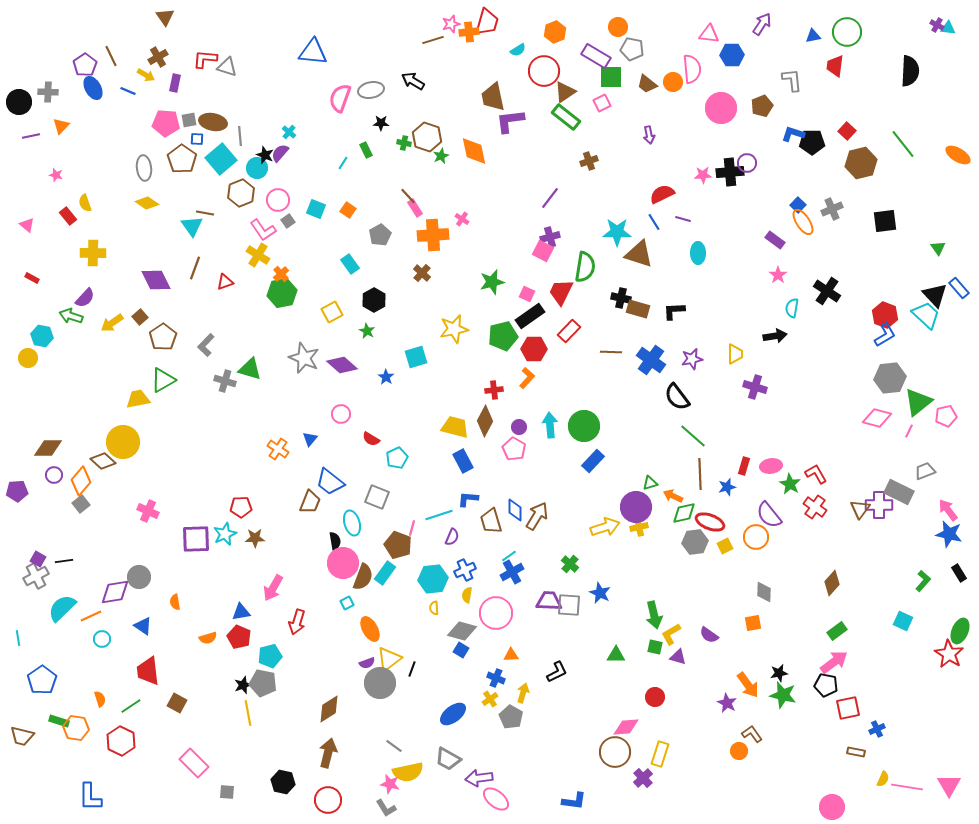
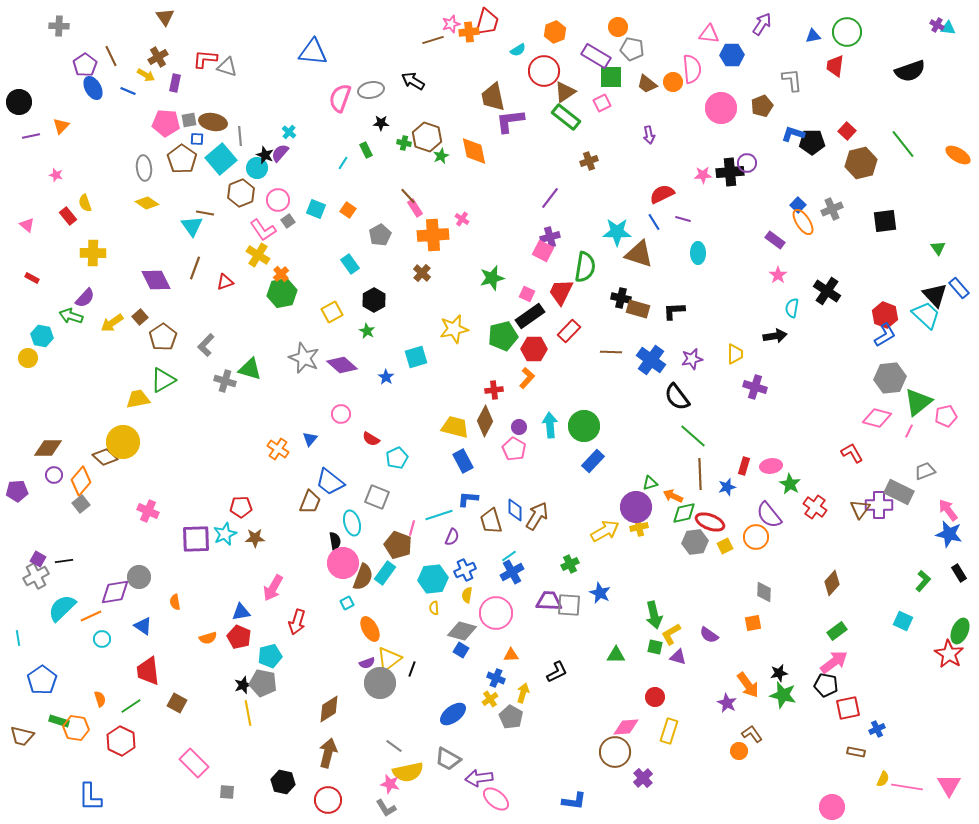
black semicircle at (910, 71): rotated 68 degrees clockwise
gray cross at (48, 92): moved 11 px right, 66 px up
green star at (492, 282): moved 4 px up
brown diamond at (103, 461): moved 2 px right, 4 px up
red L-shape at (816, 474): moved 36 px right, 21 px up
yellow arrow at (605, 527): moved 4 px down; rotated 12 degrees counterclockwise
green cross at (570, 564): rotated 24 degrees clockwise
yellow rectangle at (660, 754): moved 9 px right, 23 px up
